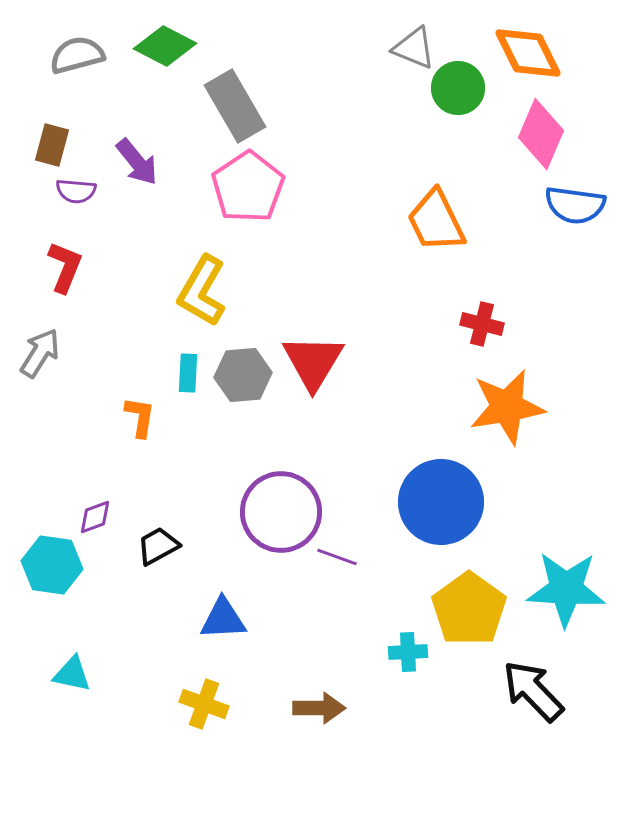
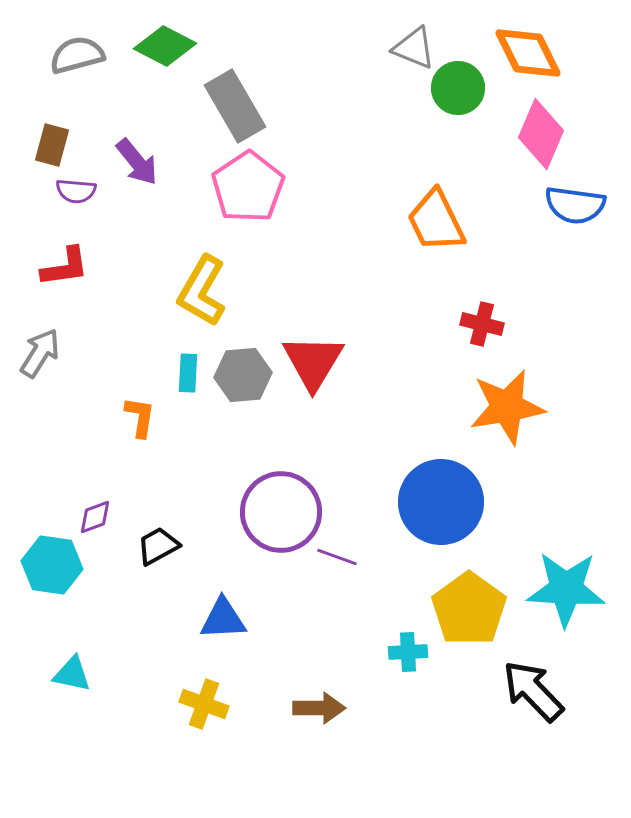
red L-shape: rotated 60 degrees clockwise
